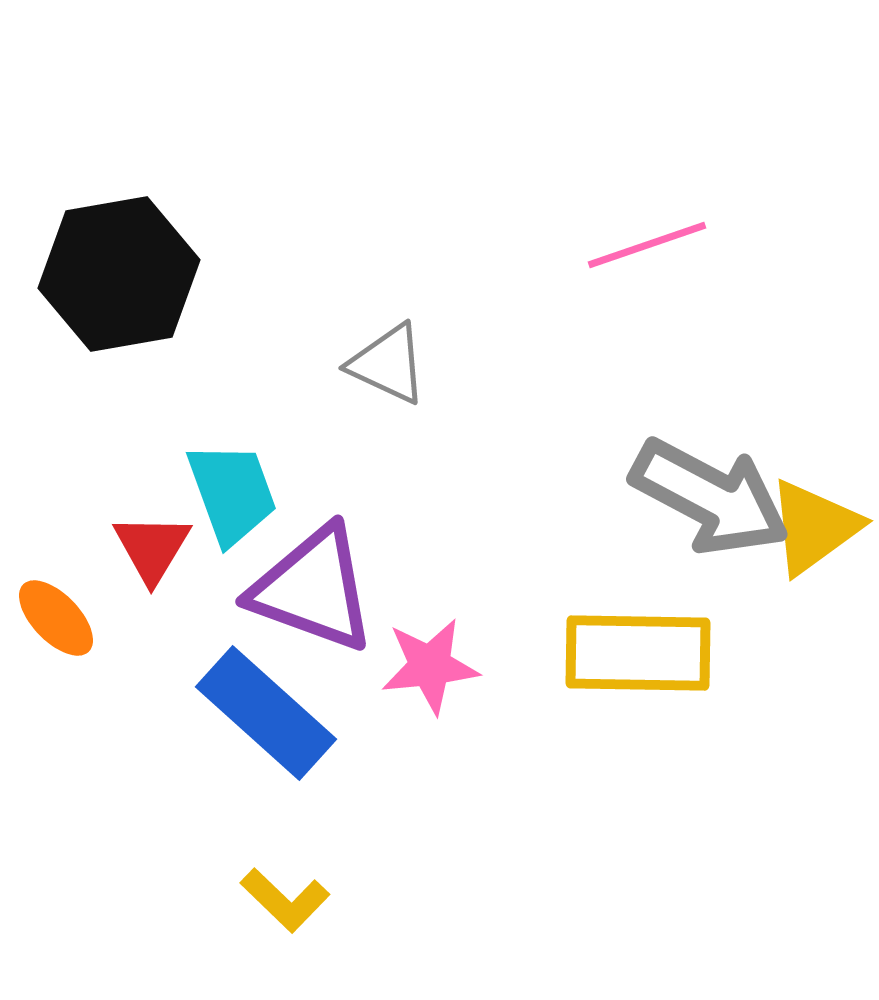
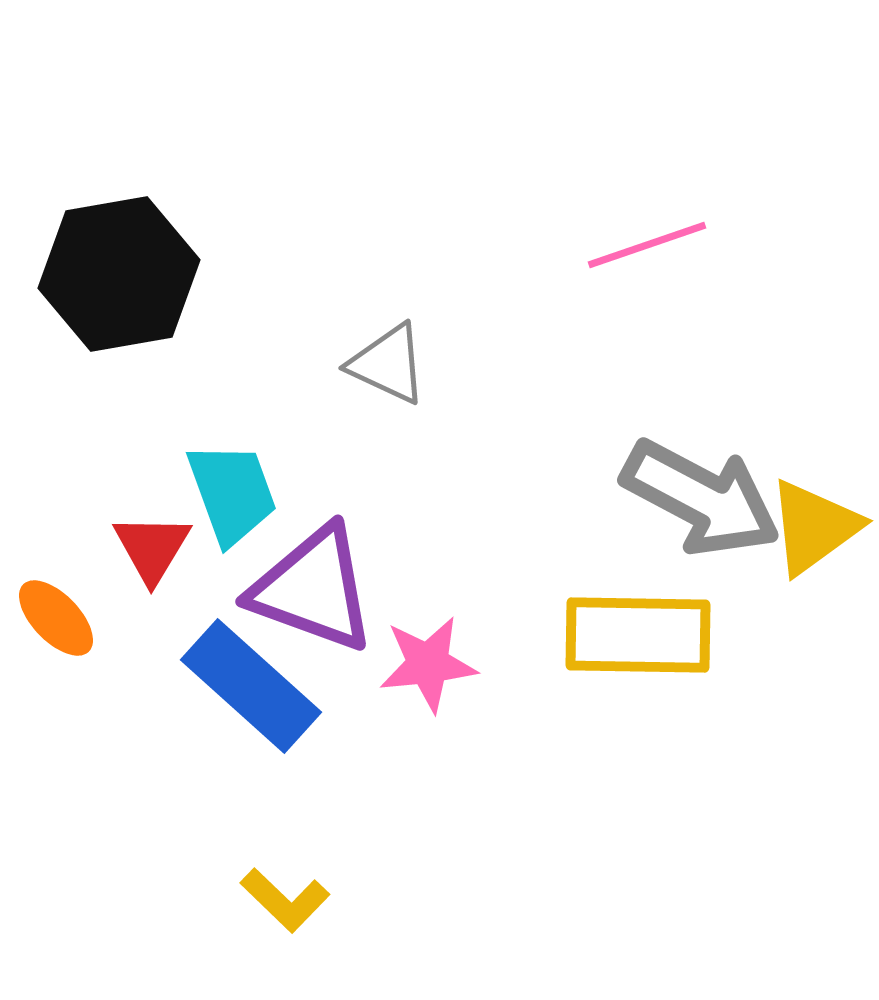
gray arrow: moved 9 px left, 1 px down
yellow rectangle: moved 18 px up
pink star: moved 2 px left, 2 px up
blue rectangle: moved 15 px left, 27 px up
